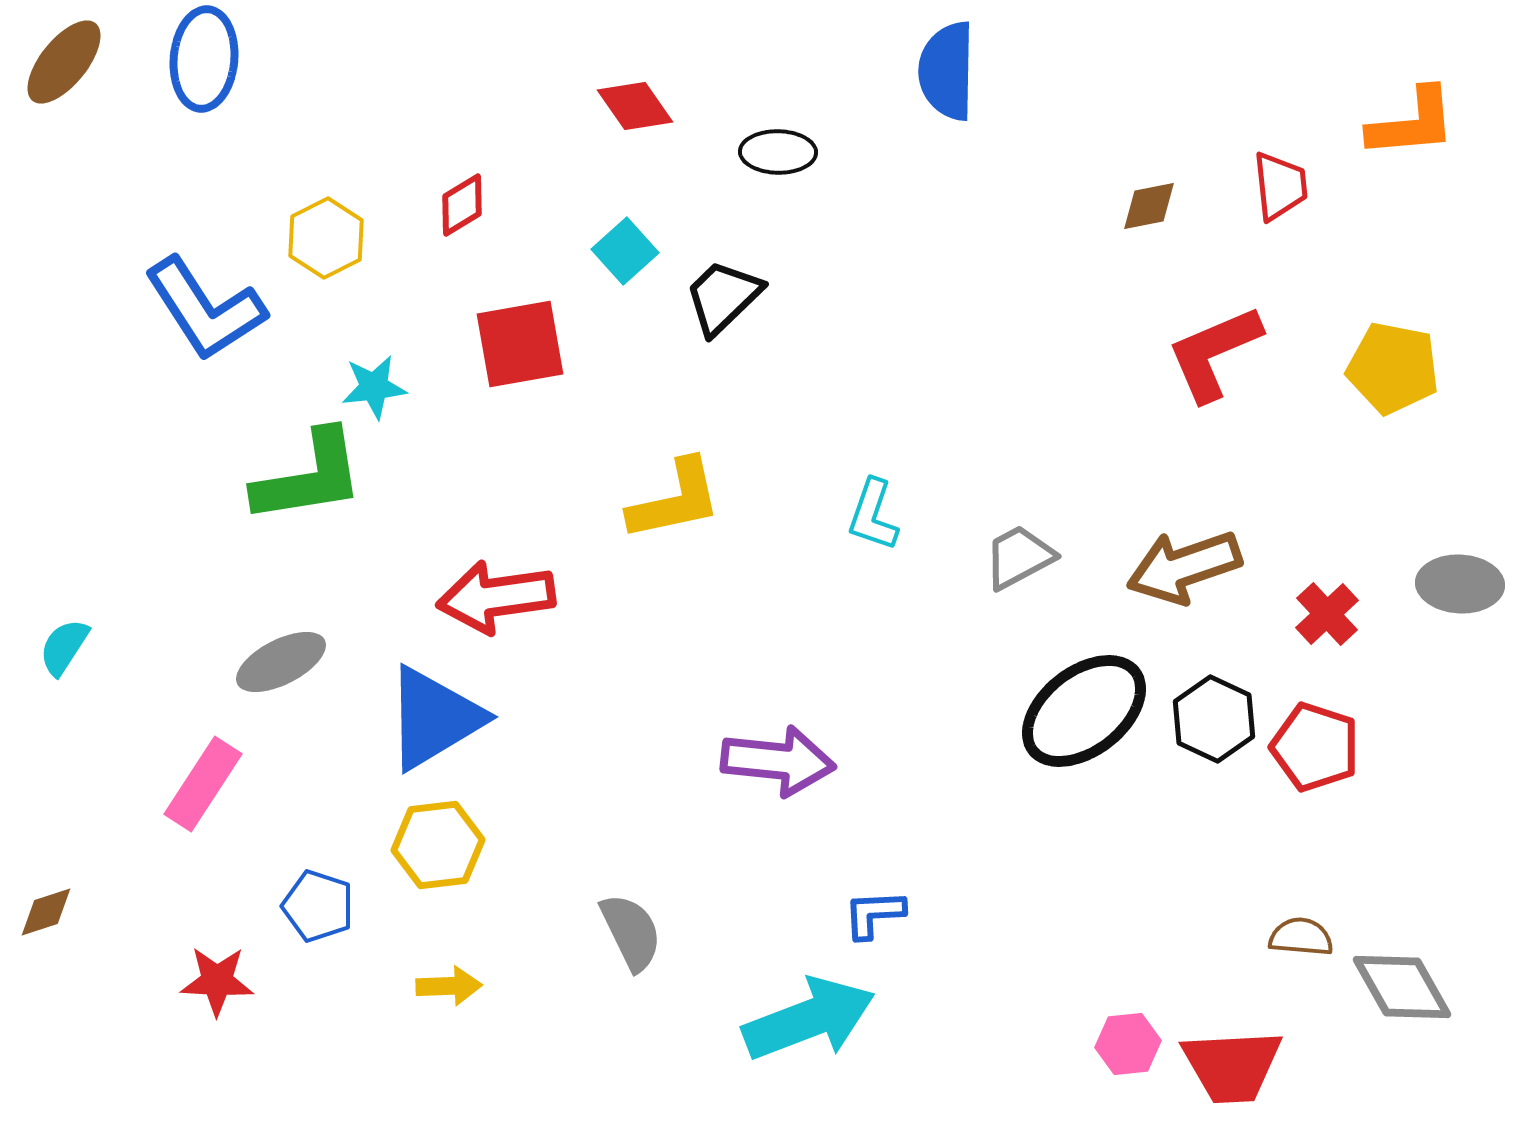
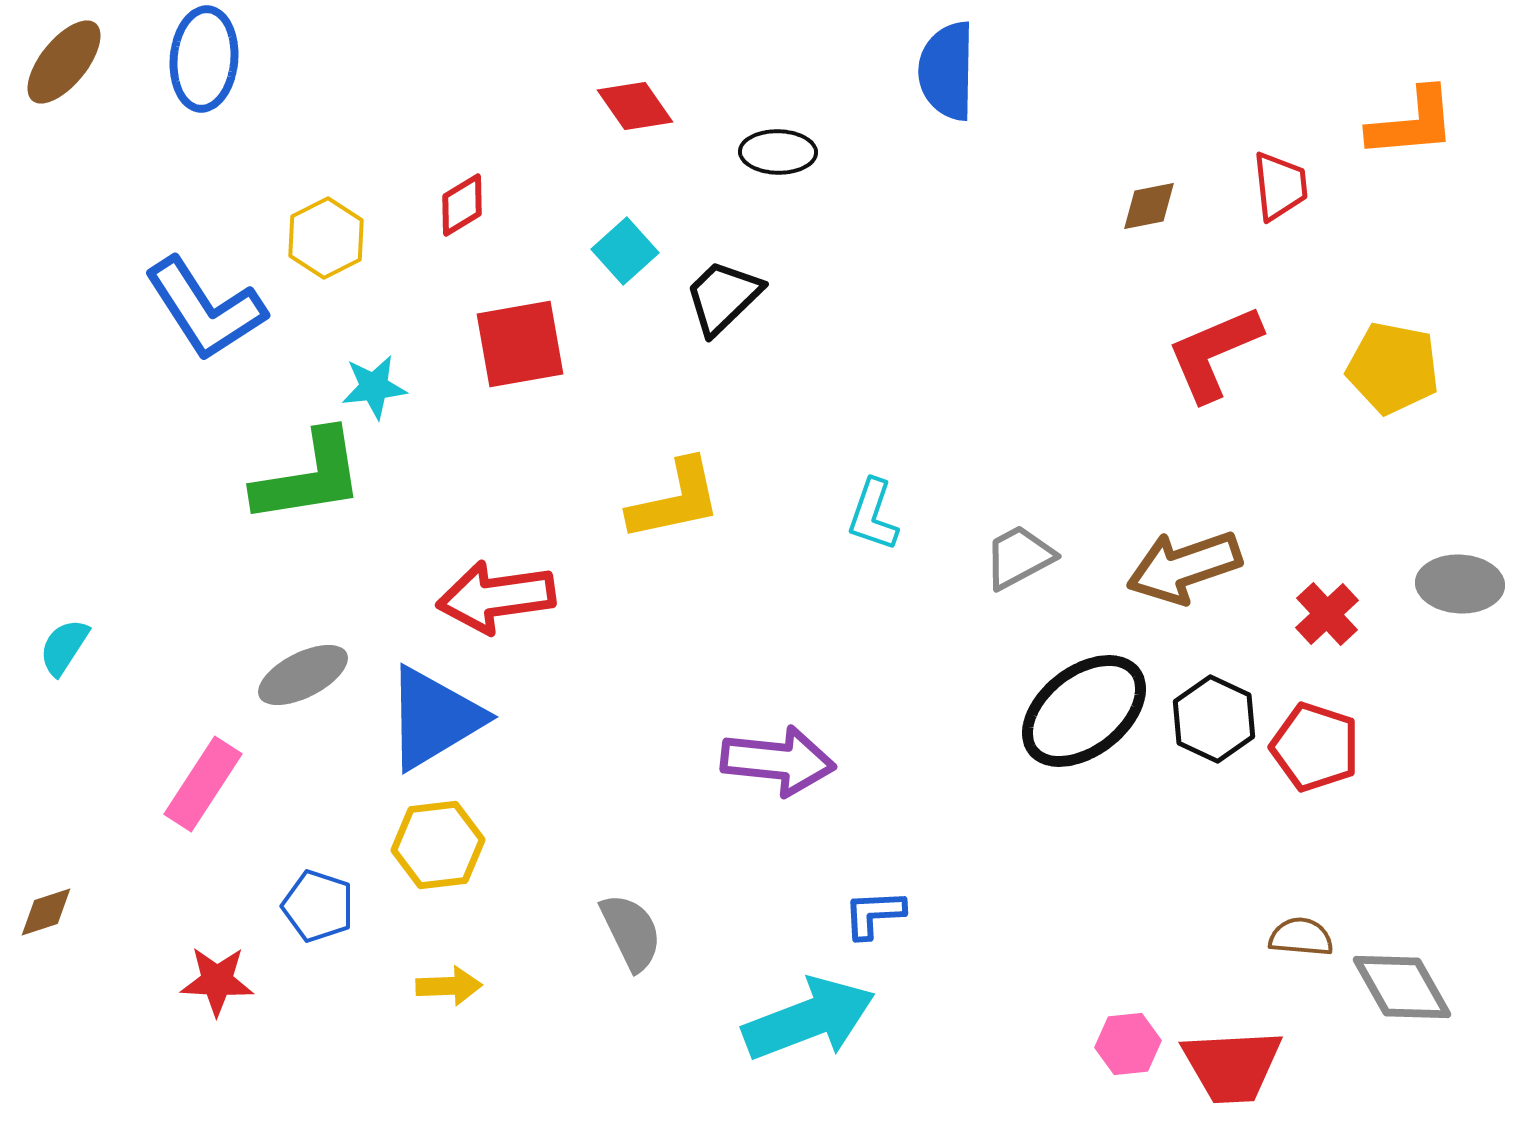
gray ellipse at (281, 662): moved 22 px right, 13 px down
